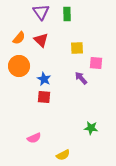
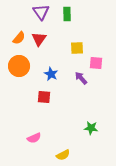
red triangle: moved 2 px left, 1 px up; rotated 21 degrees clockwise
blue star: moved 7 px right, 5 px up
